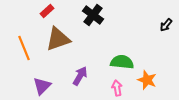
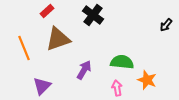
purple arrow: moved 4 px right, 6 px up
